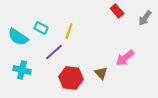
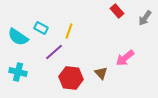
cyan cross: moved 4 px left, 2 px down
